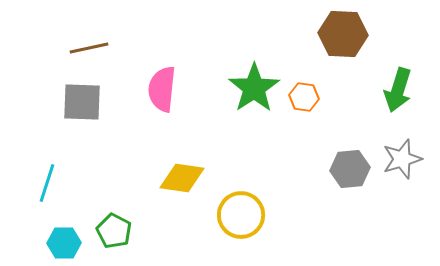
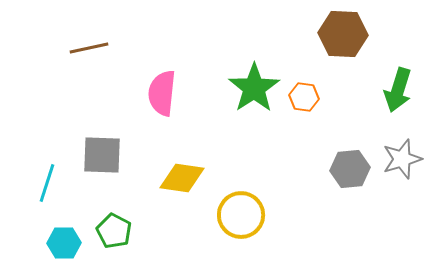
pink semicircle: moved 4 px down
gray square: moved 20 px right, 53 px down
